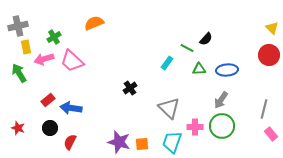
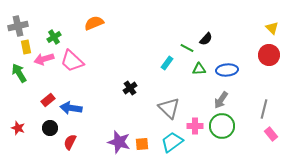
pink cross: moved 1 px up
cyan trapezoid: rotated 35 degrees clockwise
